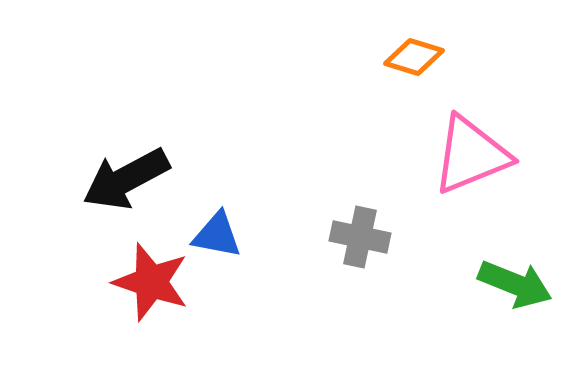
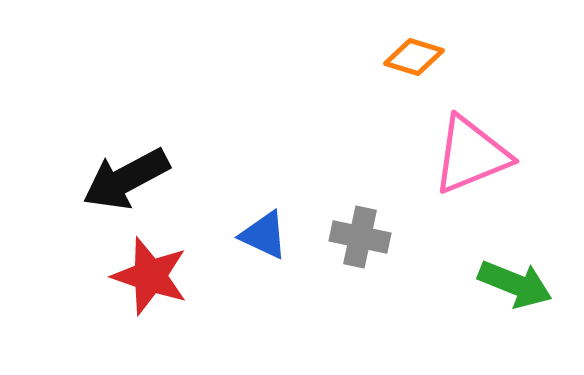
blue triangle: moved 47 px right; rotated 14 degrees clockwise
red star: moved 1 px left, 6 px up
